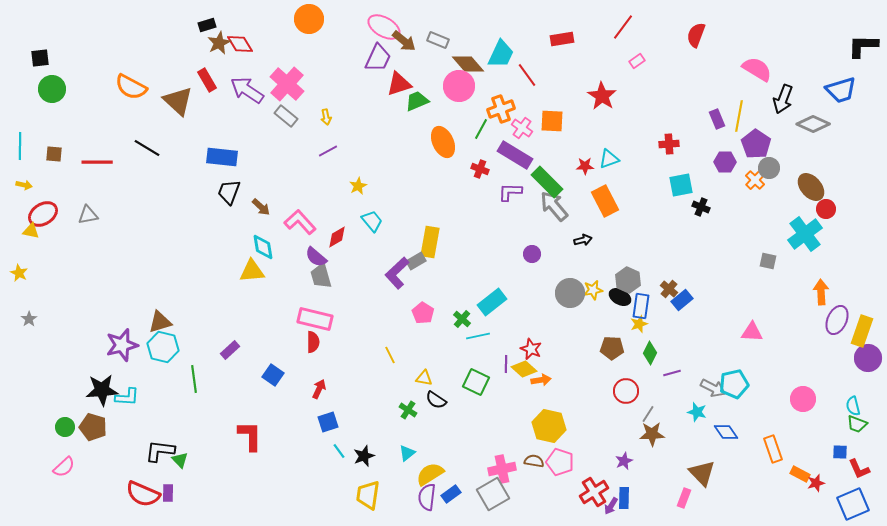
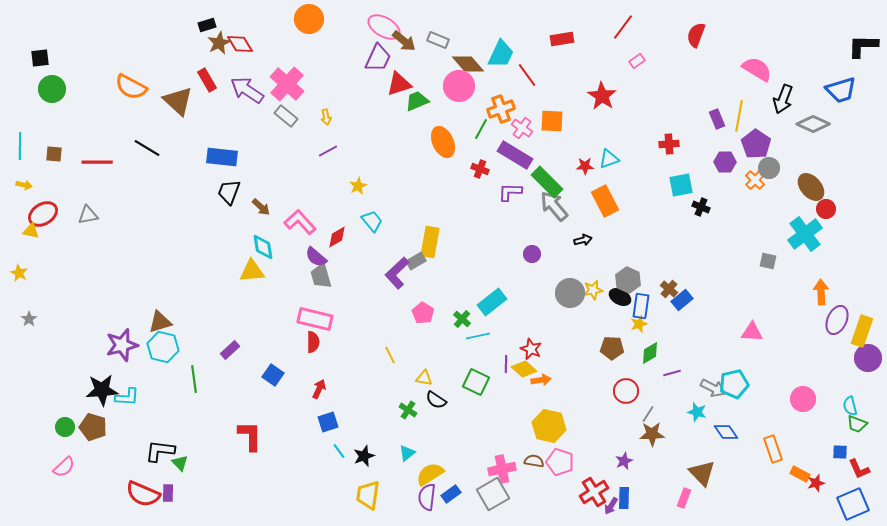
green diamond at (650, 353): rotated 35 degrees clockwise
cyan semicircle at (853, 406): moved 3 px left
green triangle at (180, 460): moved 3 px down
